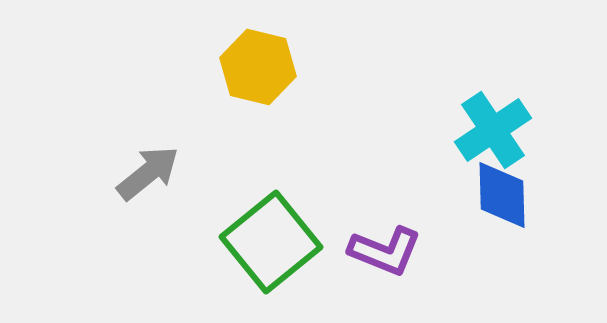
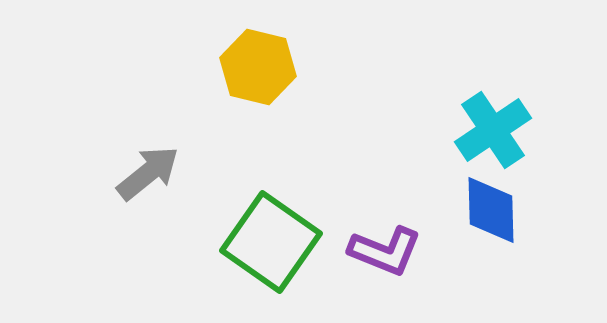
blue diamond: moved 11 px left, 15 px down
green square: rotated 16 degrees counterclockwise
